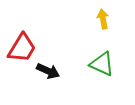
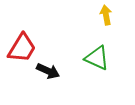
yellow arrow: moved 3 px right, 4 px up
green triangle: moved 5 px left, 6 px up
